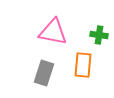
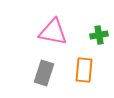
green cross: rotated 18 degrees counterclockwise
orange rectangle: moved 1 px right, 5 px down
